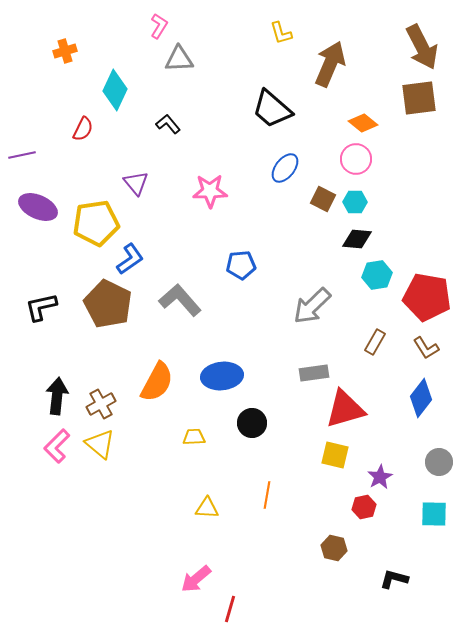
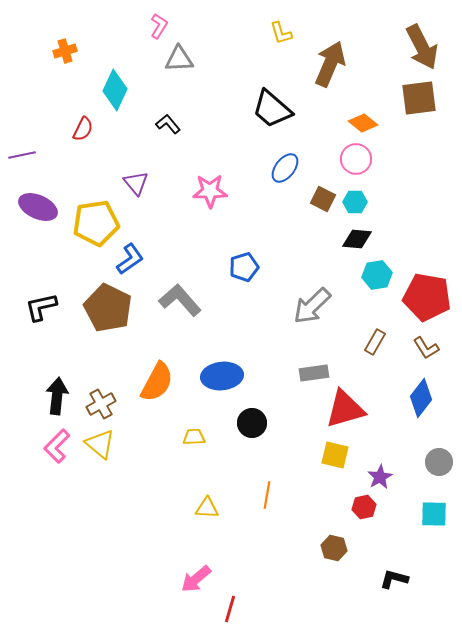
blue pentagon at (241, 265): moved 3 px right, 2 px down; rotated 12 degrees counterclockwise
brown pentagon at (108, 304): moved 4 px down
